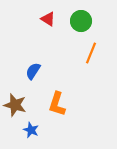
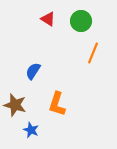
orange line: moved 2 px right
